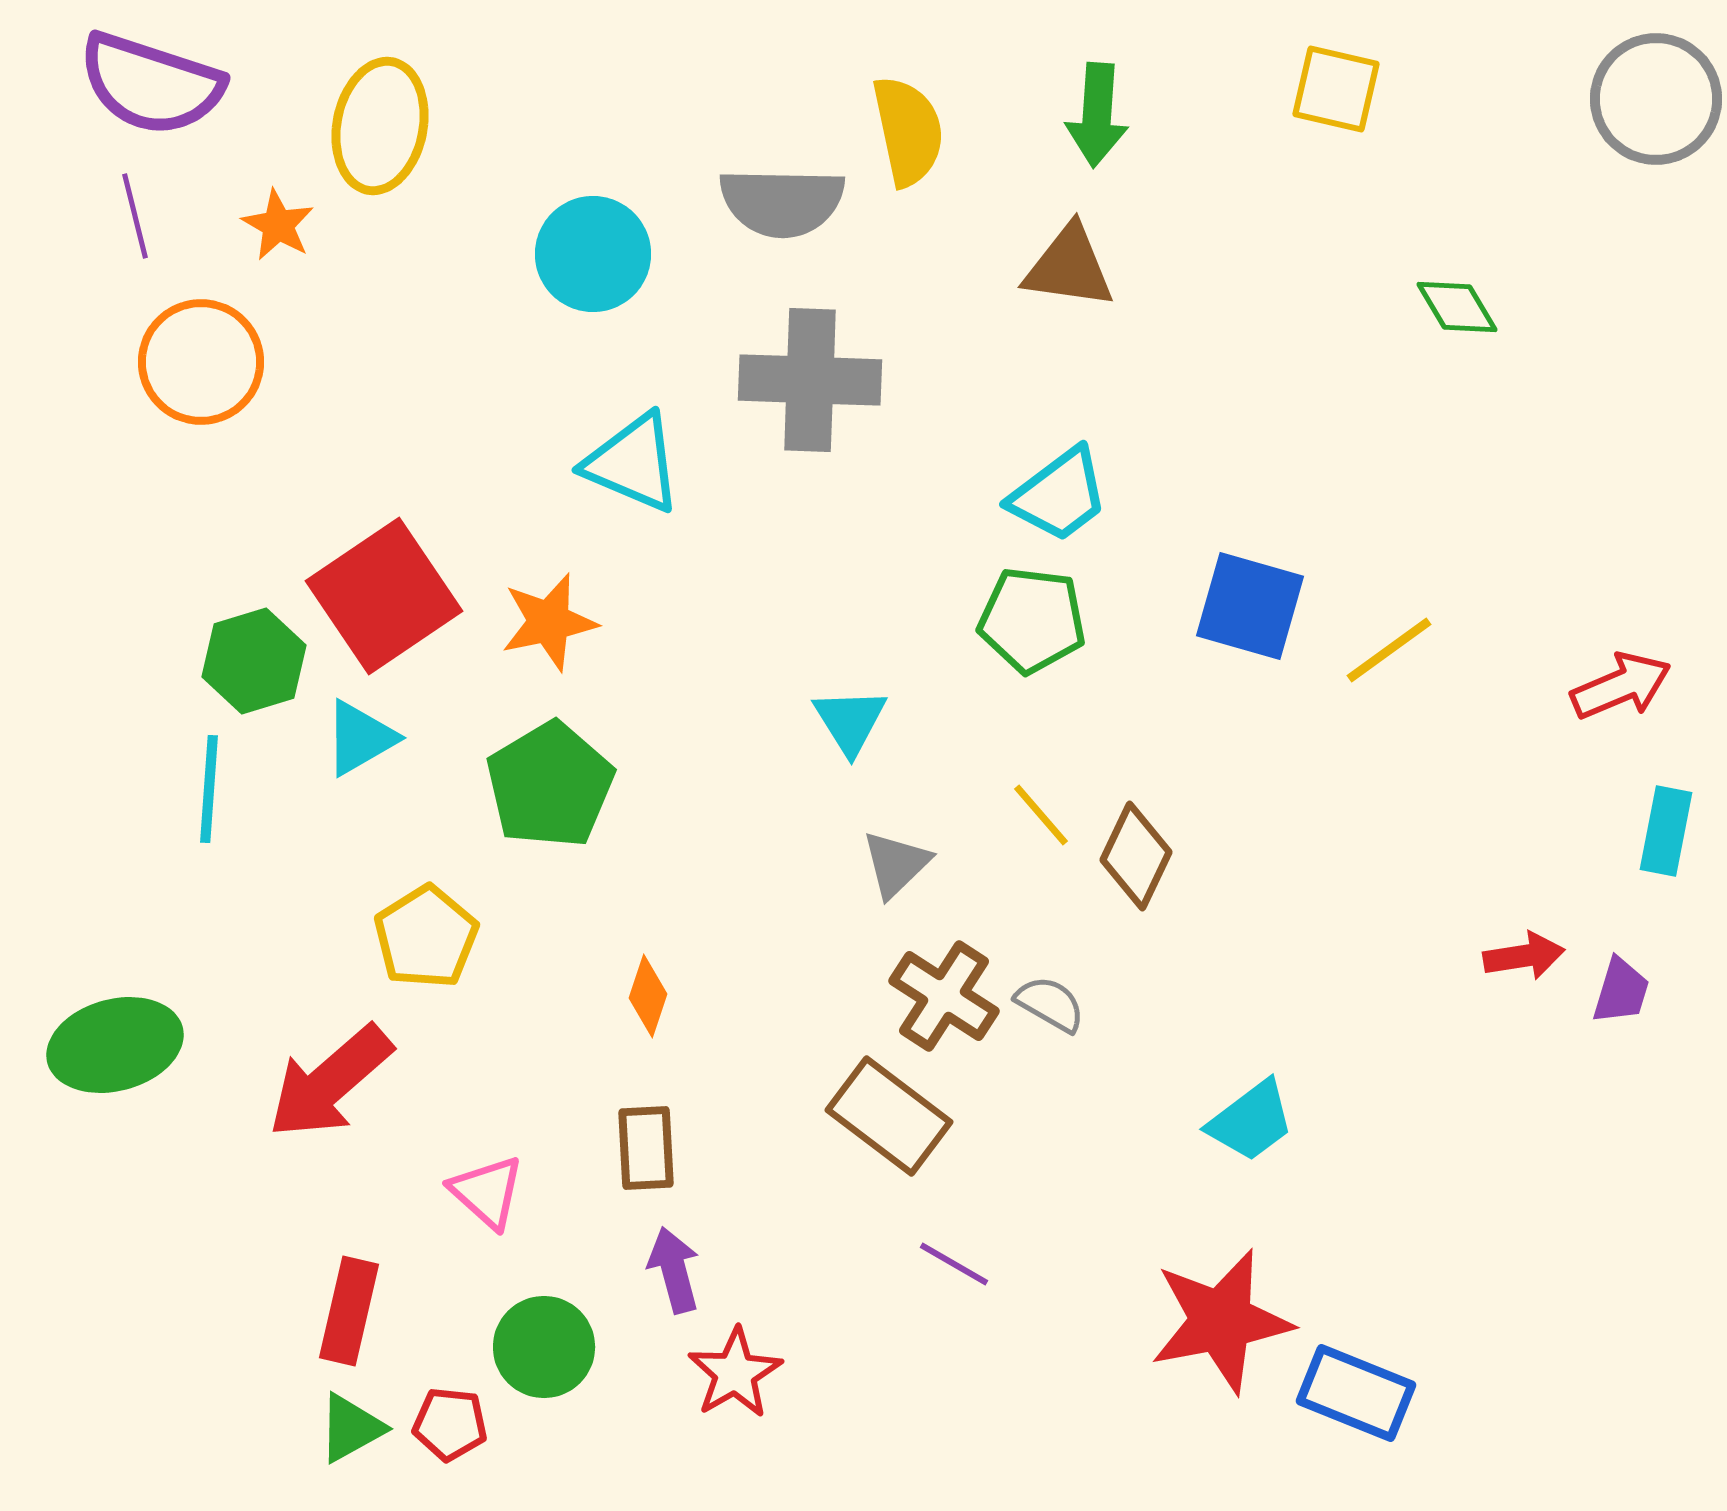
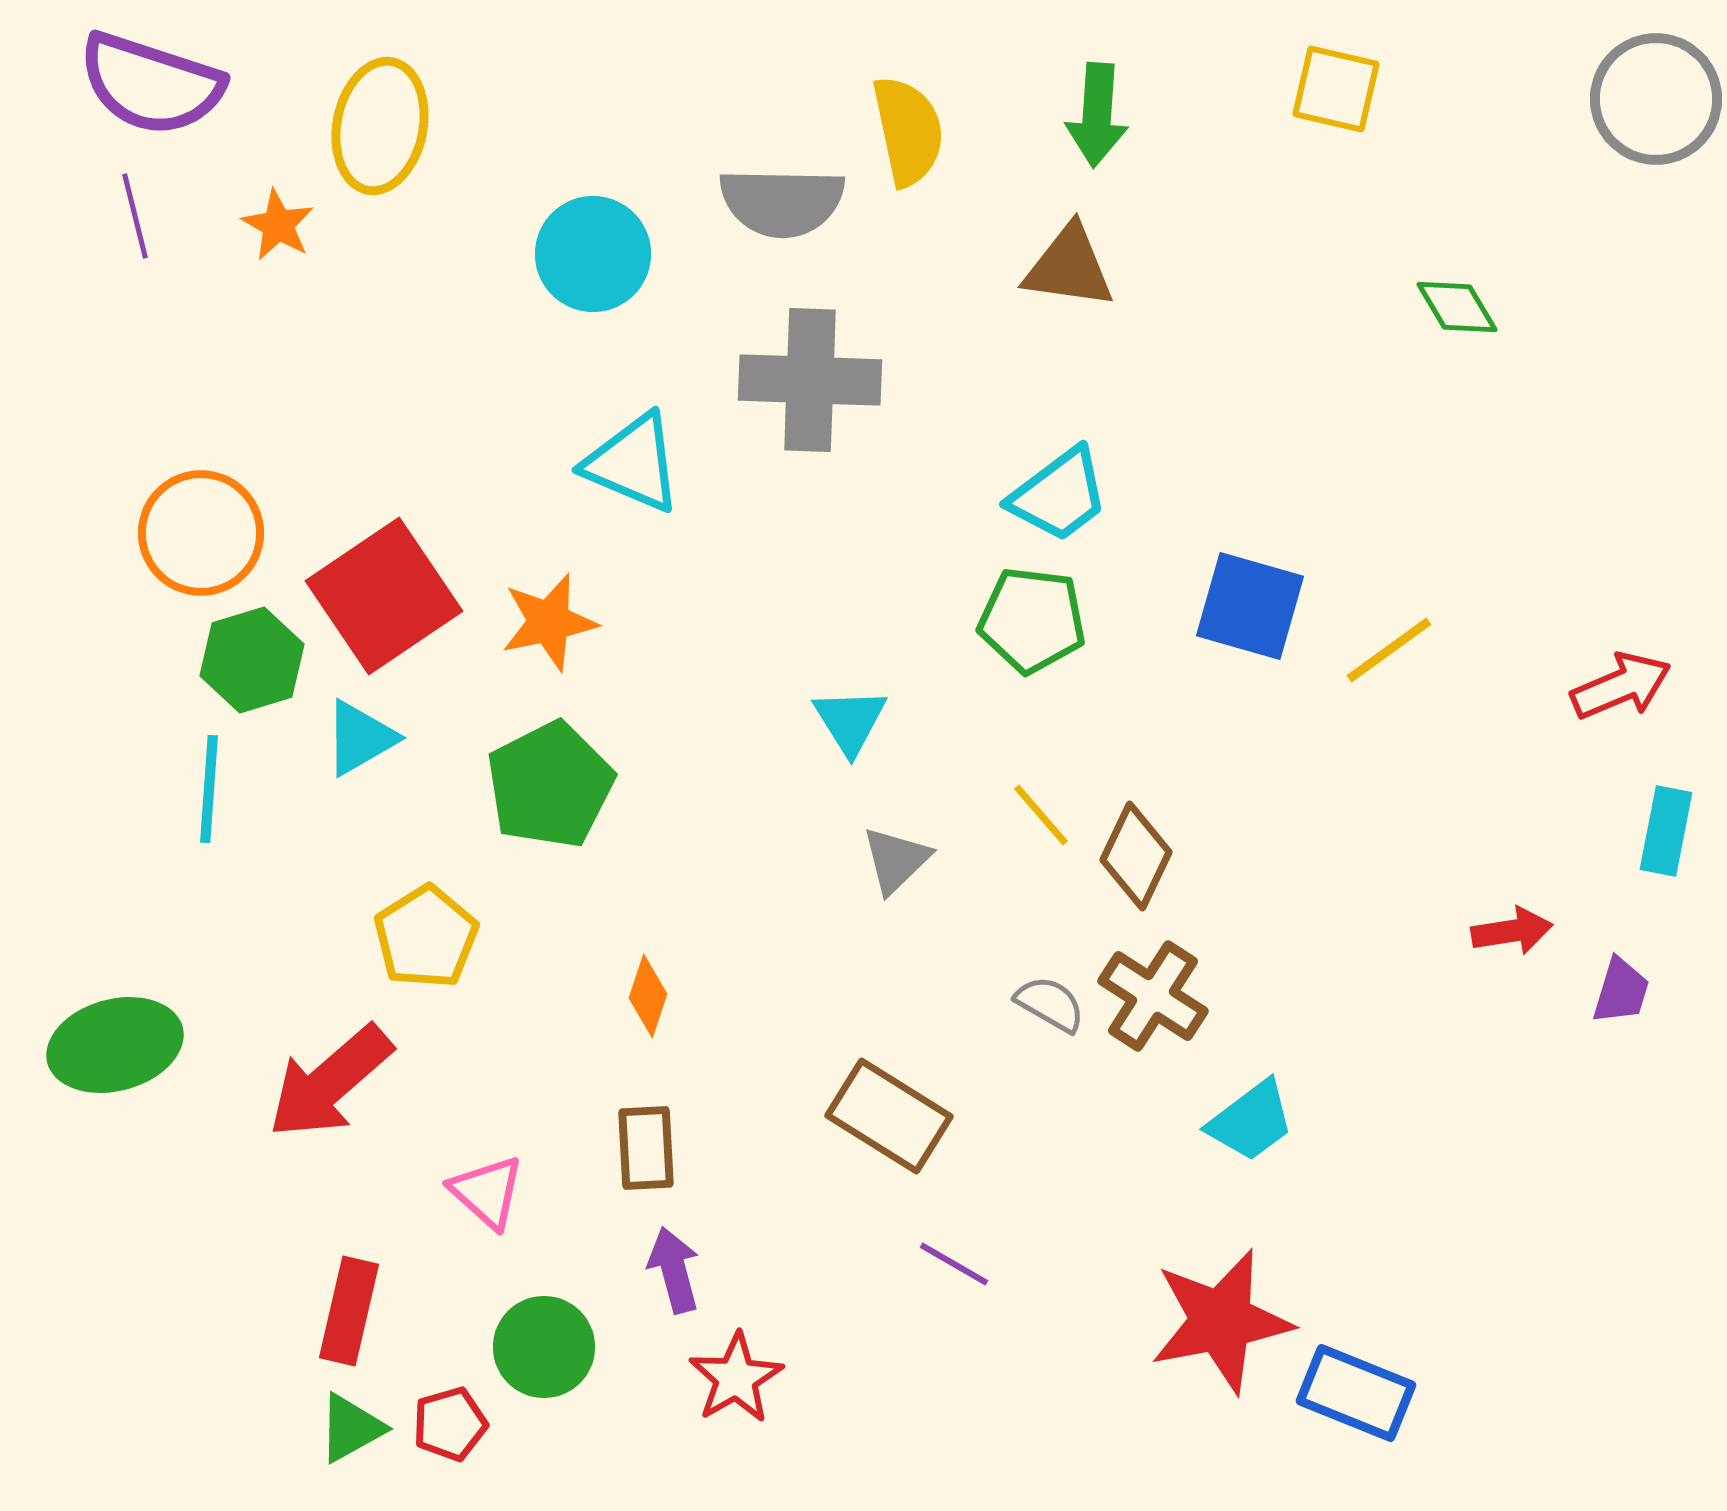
orange circle at (201, 362): moved 171 px down
green hexagon at (254, 661): moved 2 px left, 1 px up
green pentagon at (550, 785): rotated 4 degrees clockwise
gray triangle at (896, 864): moved 4 px up
red arrow at (1524, 956): moved 12 px left, 25 px up
brown cross at (944, 996): moved 209 px right
brown rectangle at (889, 1116): rotated 5 degrees counterclockwise
red star at (735, 1373): moved 1 px right, 5 px down
red pentagon at (450, 1424): rotated 22 degrees counterclockwise
